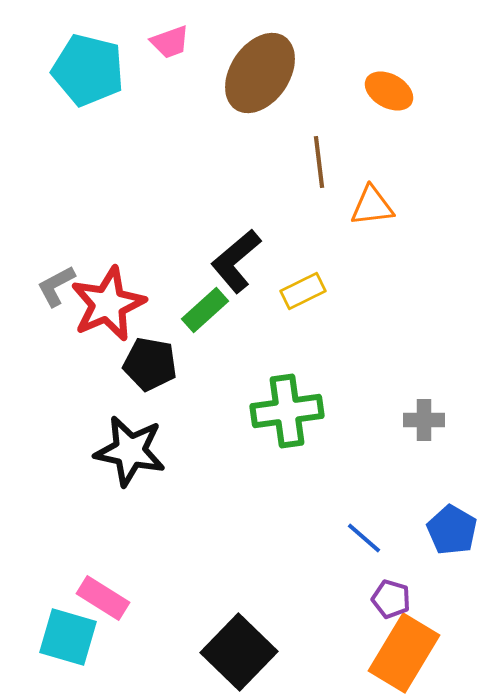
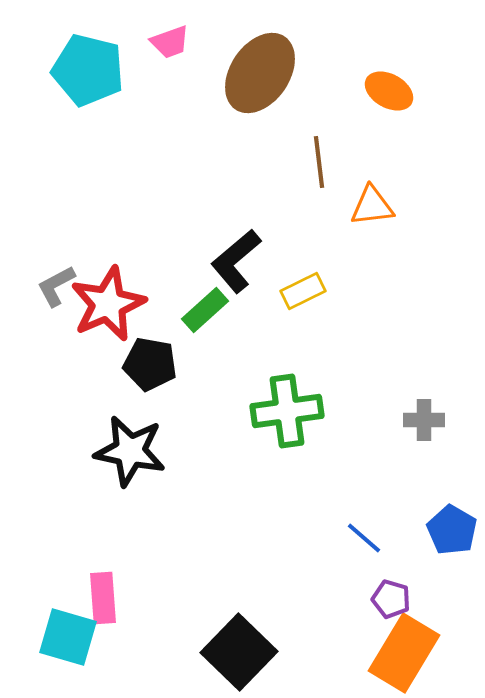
pink rectangle: rotated 54 degrees clockwise
